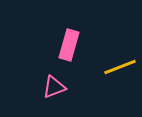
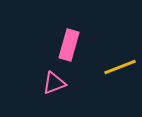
pink triangle: moved 4 px up
